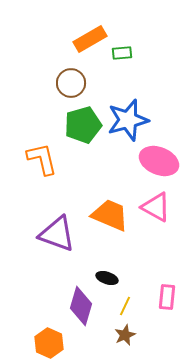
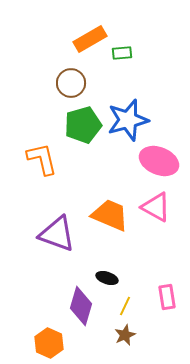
pink rectangle: rotated 15 degrees counterclockwise
